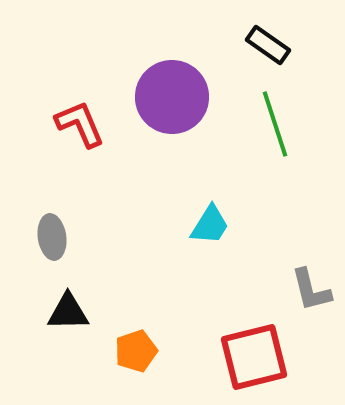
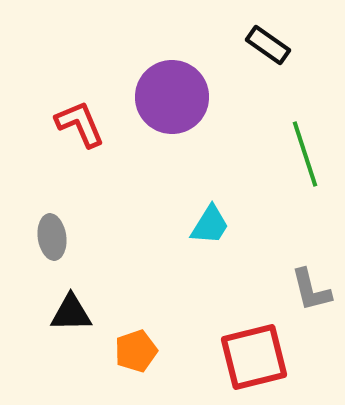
green line: moved 30 px right, 30 px down
black triangle: moved 3 px right, 1 px down
